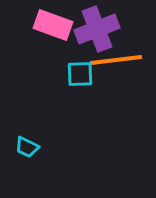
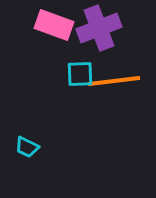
pink rectangle: moved 1 px right
purple cross: moved 2 px right, 1 px up
orange line: moved 2 px left, 21 px down
